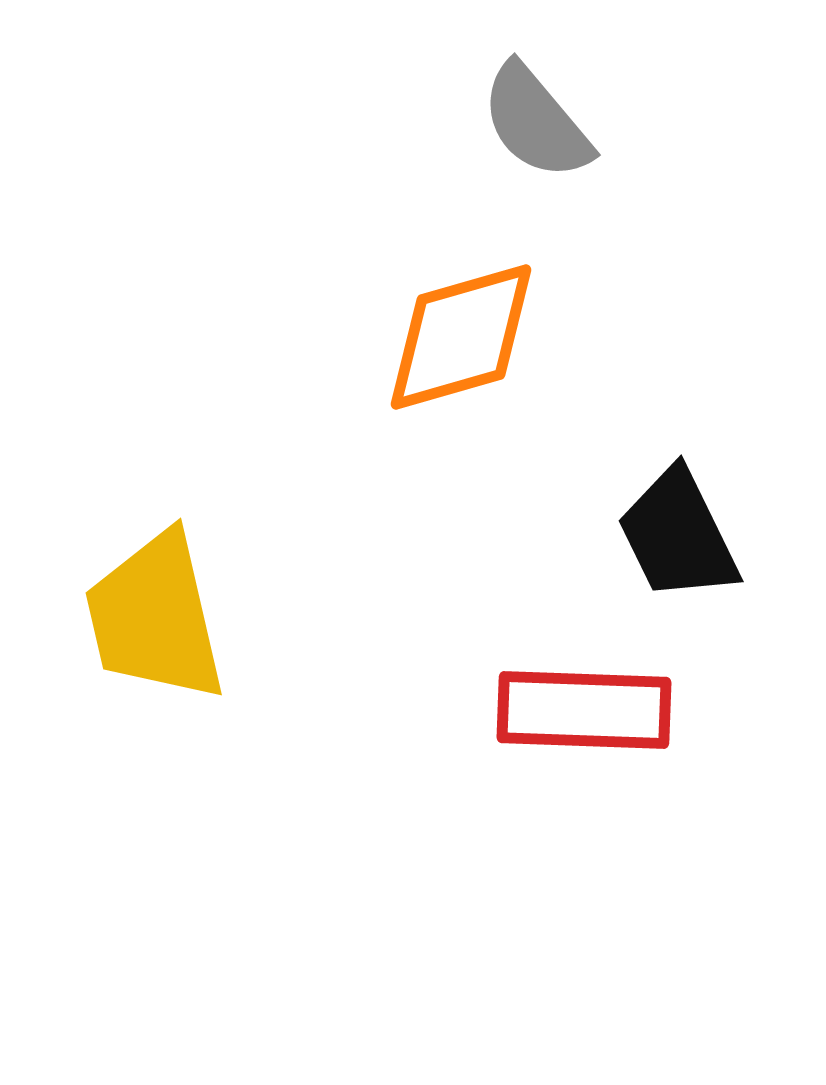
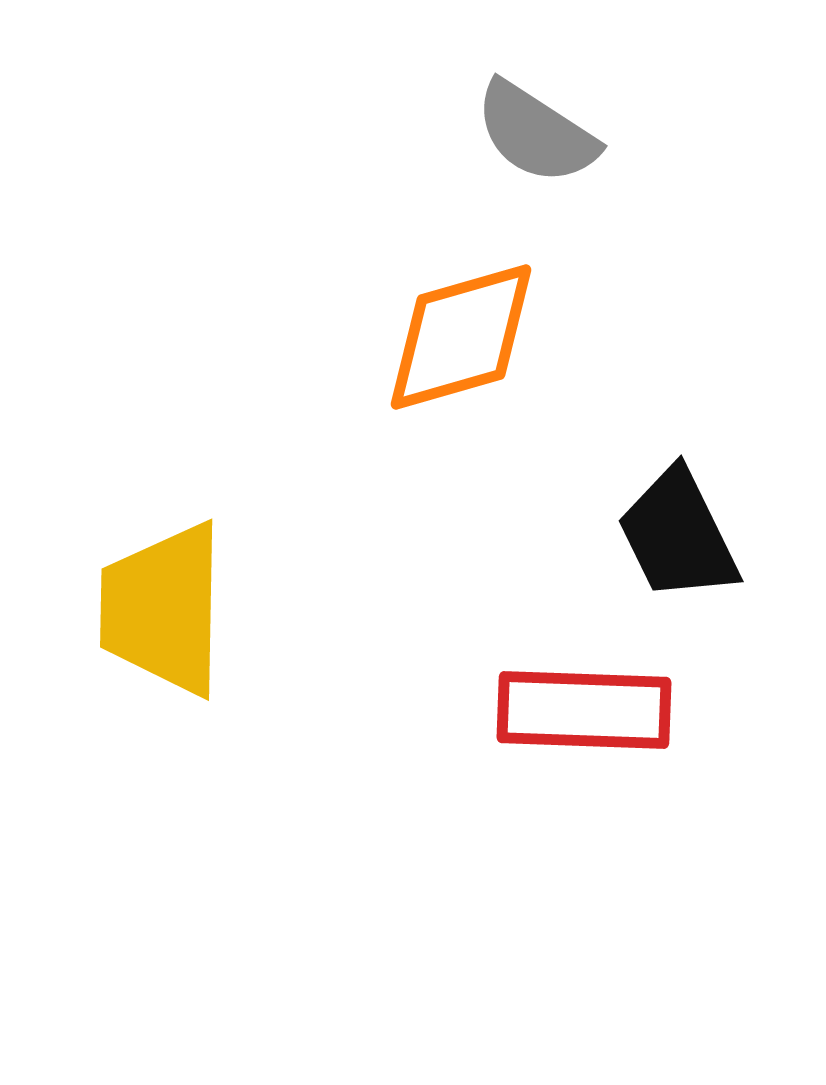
gray semicircle: moved 11 px down; rotated 17 degrees counterclockwise
yellow trapezoid: moved 8 px right, 8 px up; rotated 14 degrees clockwise
